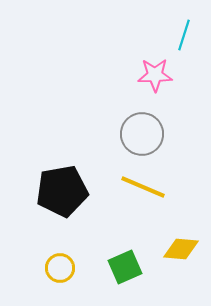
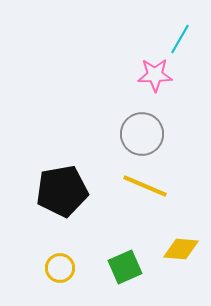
cyan line: moved 4 px left, 4 px down; rotated 12 degrees clockwise
yellow line: moved 2 px right, 1 px up
